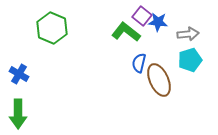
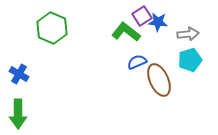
purple square: rotated 18 degrees clockwise
blue semicircle: moved 2 px left, 1 px up; rotated 54 degrees clockwise
